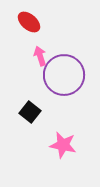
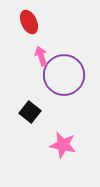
red ellipse: rotated 25 degrees clockwise
pink arrow: moved 1 px right
